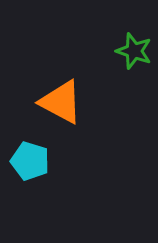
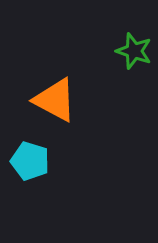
orange triangle: moved 6 px left, 2 px up
